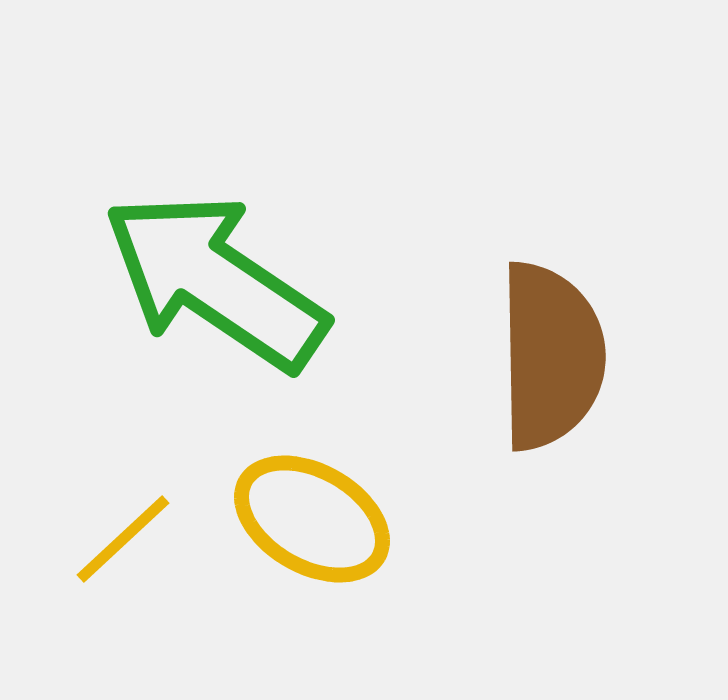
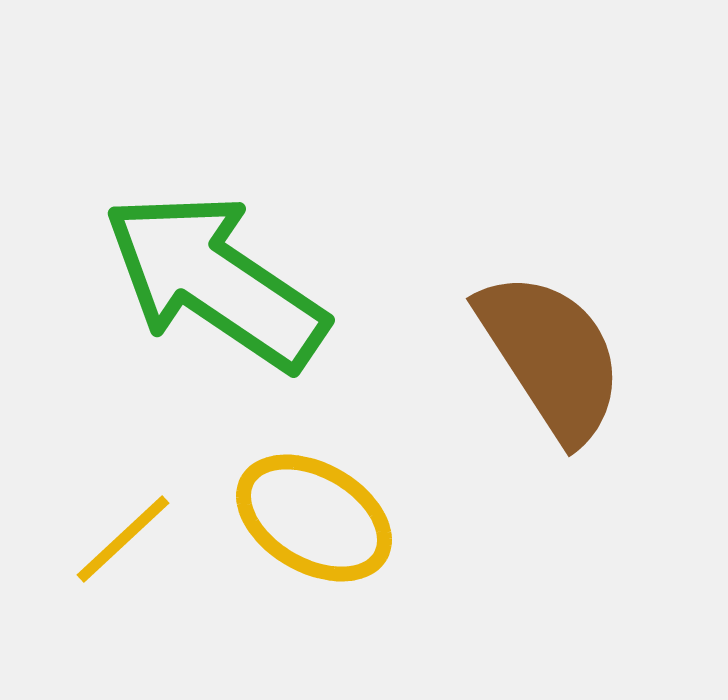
brown semicircle: rotated 32 degrees counterclockwise
yellow ellipse: moved 2 px right, 1 px up
